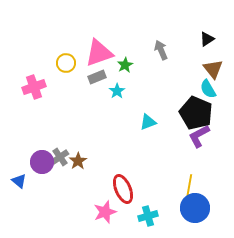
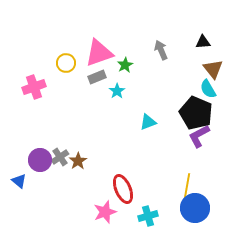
black triangle: moved 4 px left, 3 px down; rotated 28 degrees clockwise
purple circle: moved 2 px left, 2 px up
yellow line: moved 2 px left, 1 px up
